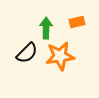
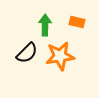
orange rectangle: rotated 28 degrees clockwise
green arrow: moved 1 px left, 3 px up
